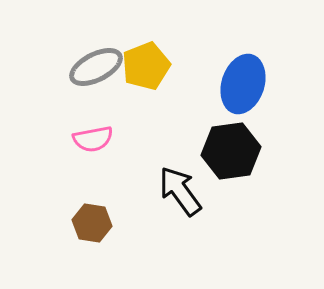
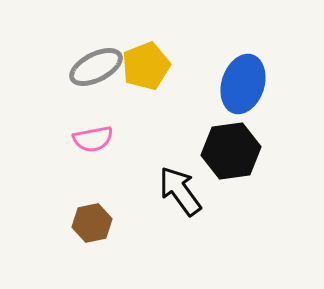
brown hexagon: rotated 21 degrees counterclockwise
